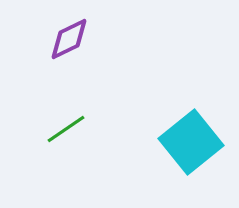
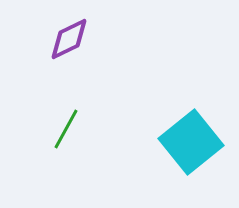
green line: rotated 27 degrees counterclockwise
